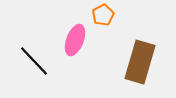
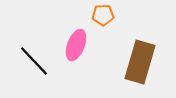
orange pentagon: rotated 25 degrees clockwise
pink ellipse: moved 1 px right, 5 px down
